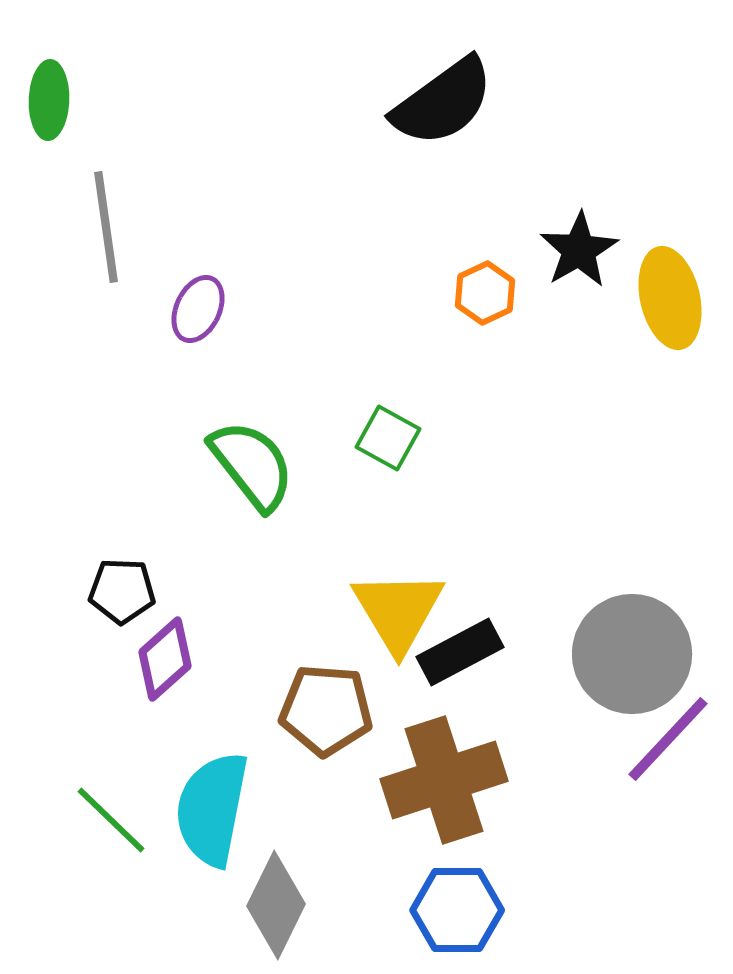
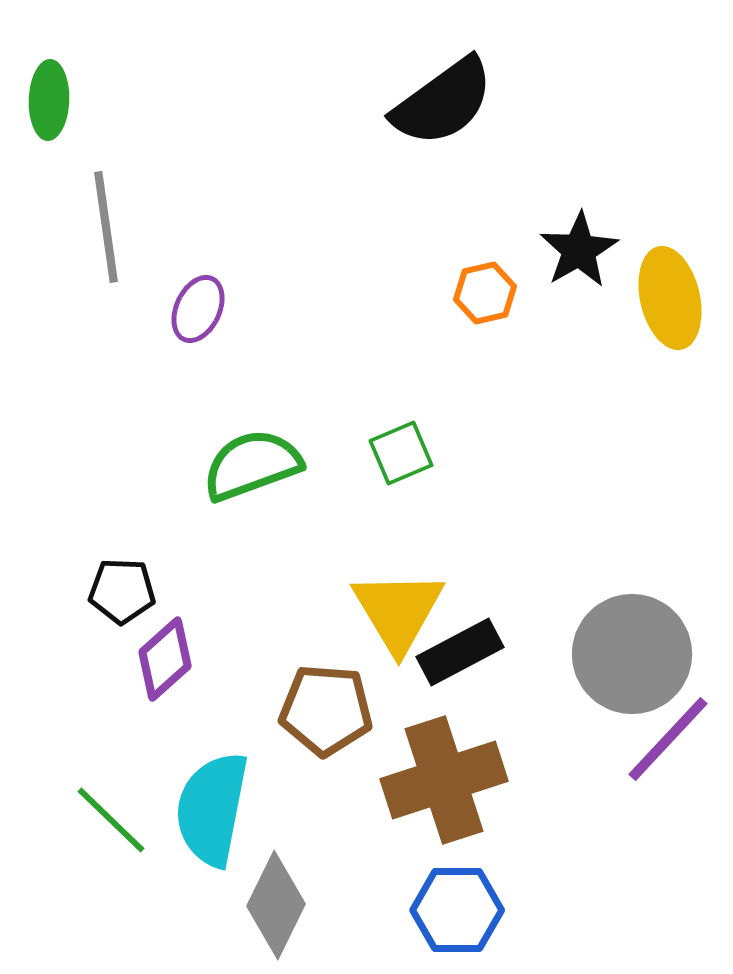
orange hexagon: rotated 12 degrees clockwise
green square: moved 13 px right, 15 px down; rotated 38 degrees clockwise
green semicircle: rotated 72 degrees counterclockwise
